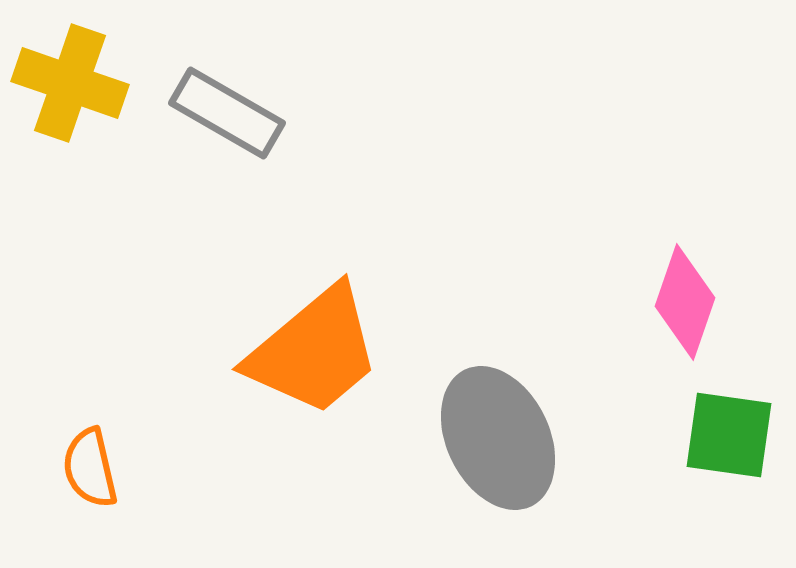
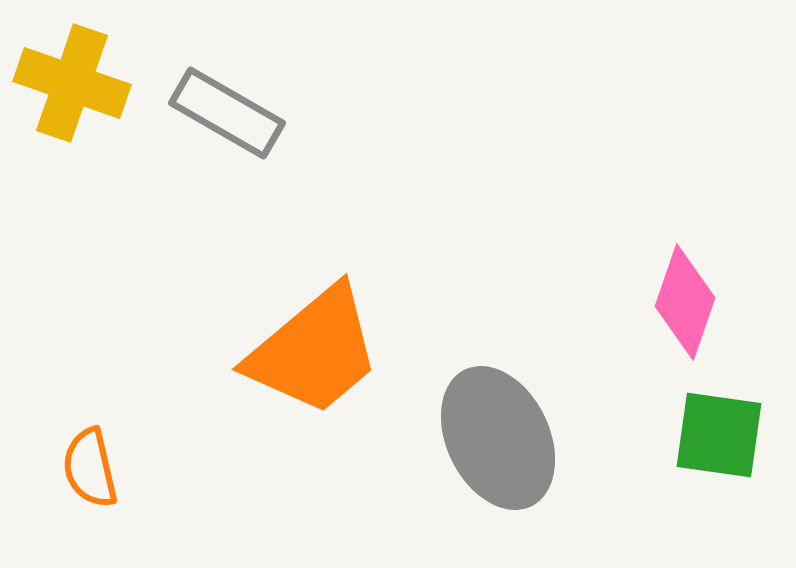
yellow cross: moved 2 px right
green square: moved 10 px left
